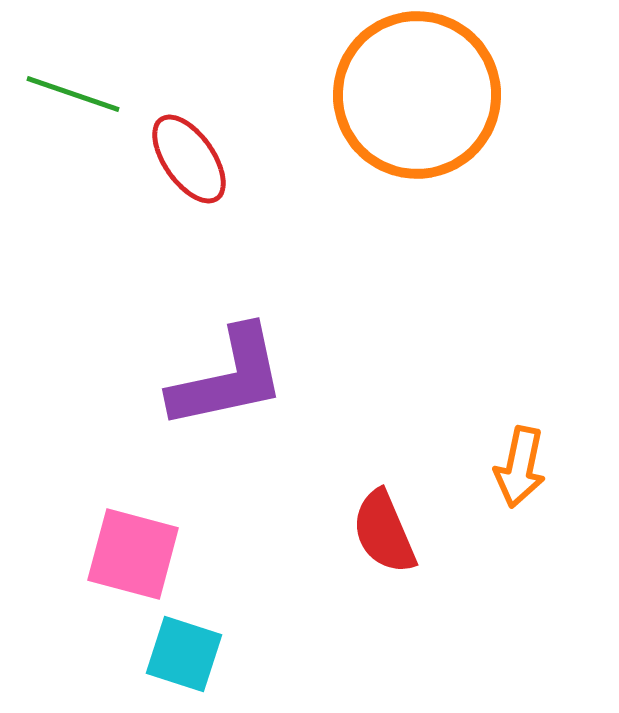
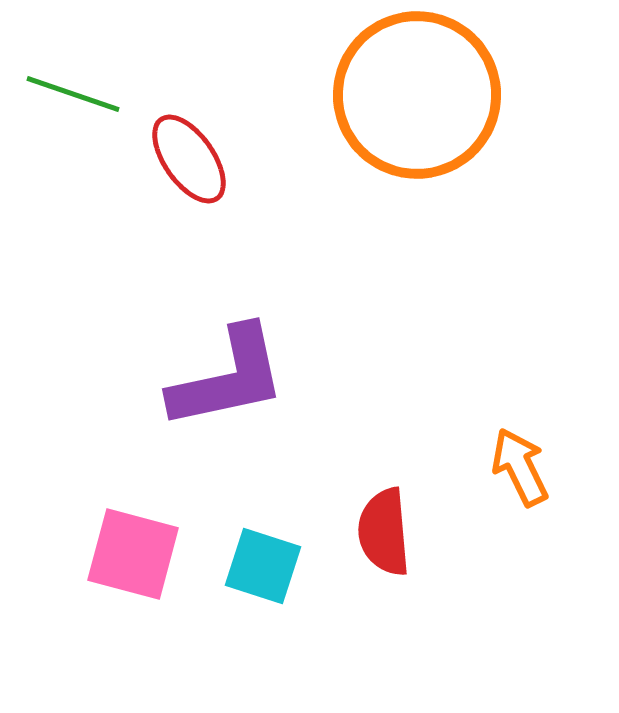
orange arrow: rotated 142 degrees clockwise
red semicircle: rotated 18 degrees clockwise
cyan square: moved 79 px right, 88 px up
